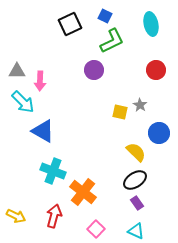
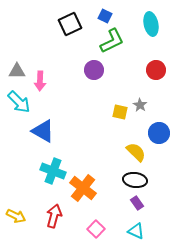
cyan arrow: moved 4 px left
black ellipse: rotated 40 degrees clockwise
orange cross: moved 4 px up
